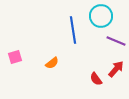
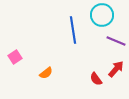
cyan circle: moved 1 px right, 1 px up
pink square: rotated 16 degrees counterclockwise
orange semicircle: moved 6 px left, 10 px down
